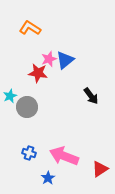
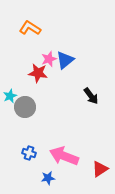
gray circle: moved 2 px left
blue star: rotated 24 degrees clockwise
